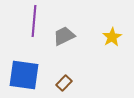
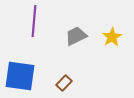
gray trapezoid: moved 12 px right
blue square: moved 4 px left, 1 px down
